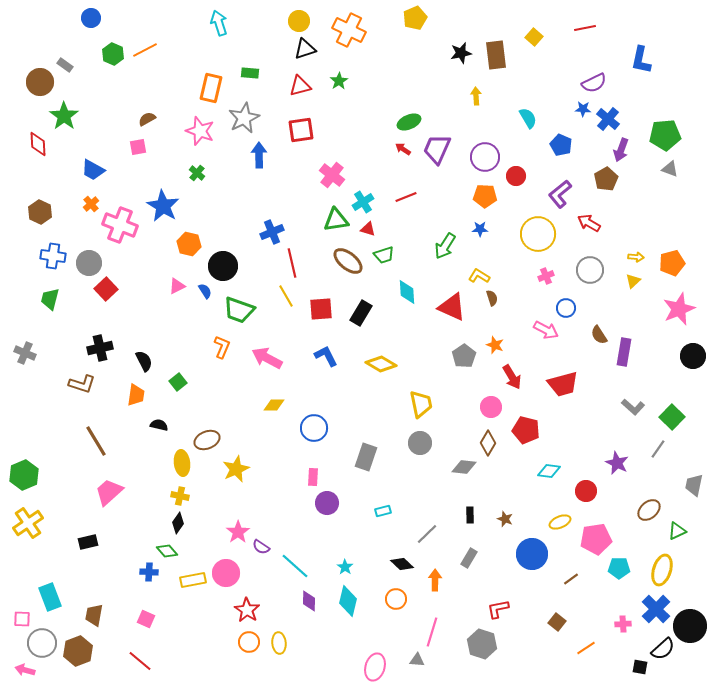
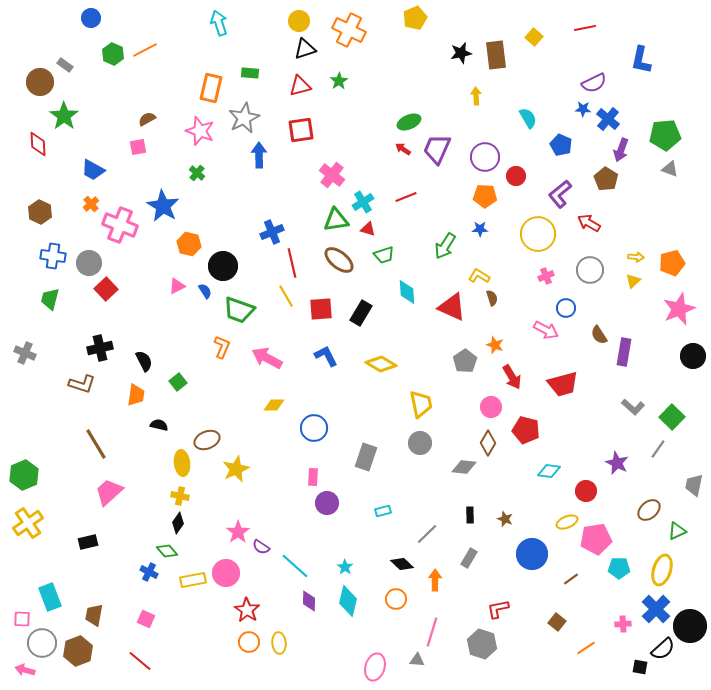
brown pentagon at (606, 179): rotated 10 degrees counterclockwise
brown ellipse at (348, 261): moved 9 px left, 1 px up
gray pentagon at (464, 356): moved 1 px right, 5 px down
brown line at (96, 441): moved 3 px down
yellow ellipse at (560, 522): moved 7 px right
blue cross at (149, 572): rotated 24 degrees clockwise
